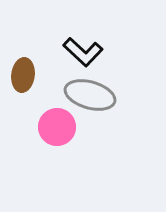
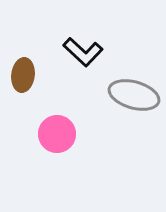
gray ellipse: moved 44 px right
pink circle: moved 7 px down
